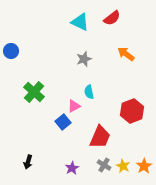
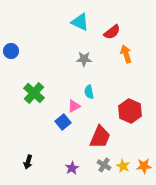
red semicircle: moved 14 px down
orange arrow: rotated 36 degrees clockwise
gray star: rotated 21 degrees clockwise
green cross: moved 1 px down
red hexagon: moved 2 px left; rotated 15 degrees counterclockwise
orange star: rotated 28 degrees clockwise
